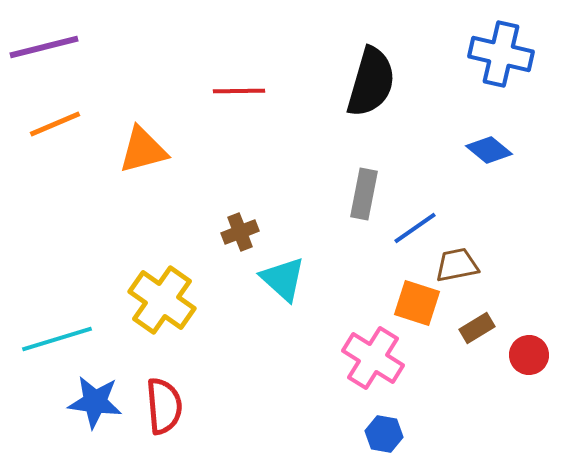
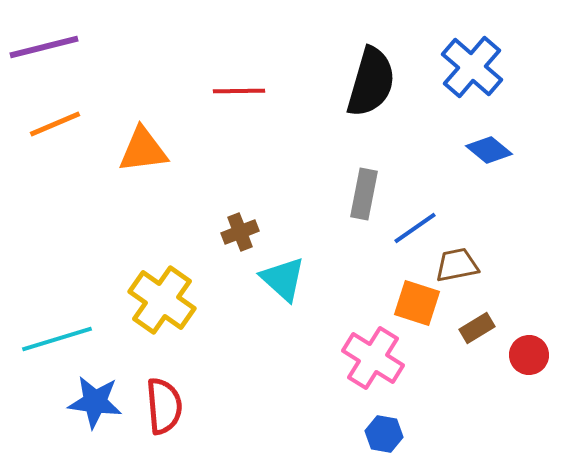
blue cross: moved 29 px left, 13 px down; rotated 28 degrees clockwise
orange triangle: rotated 8 degrees clockwise
